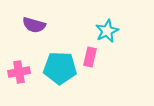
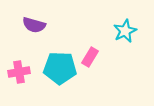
cyan star: moved 18 px right
pink rectangle: rotated 18 degrees clockwise
